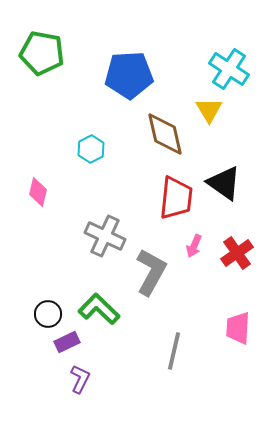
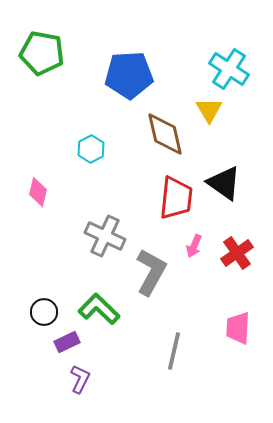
black circle: moved 4 px left, 2 px up
